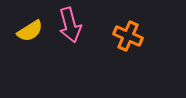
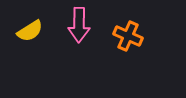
pink arrow: moved 9 px right; rotated 16 degrees clockwise
